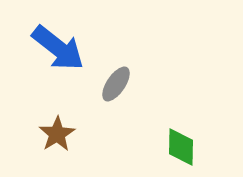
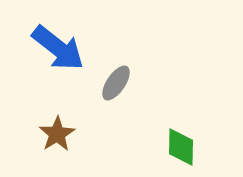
gray ellipse: moved 1 px up
